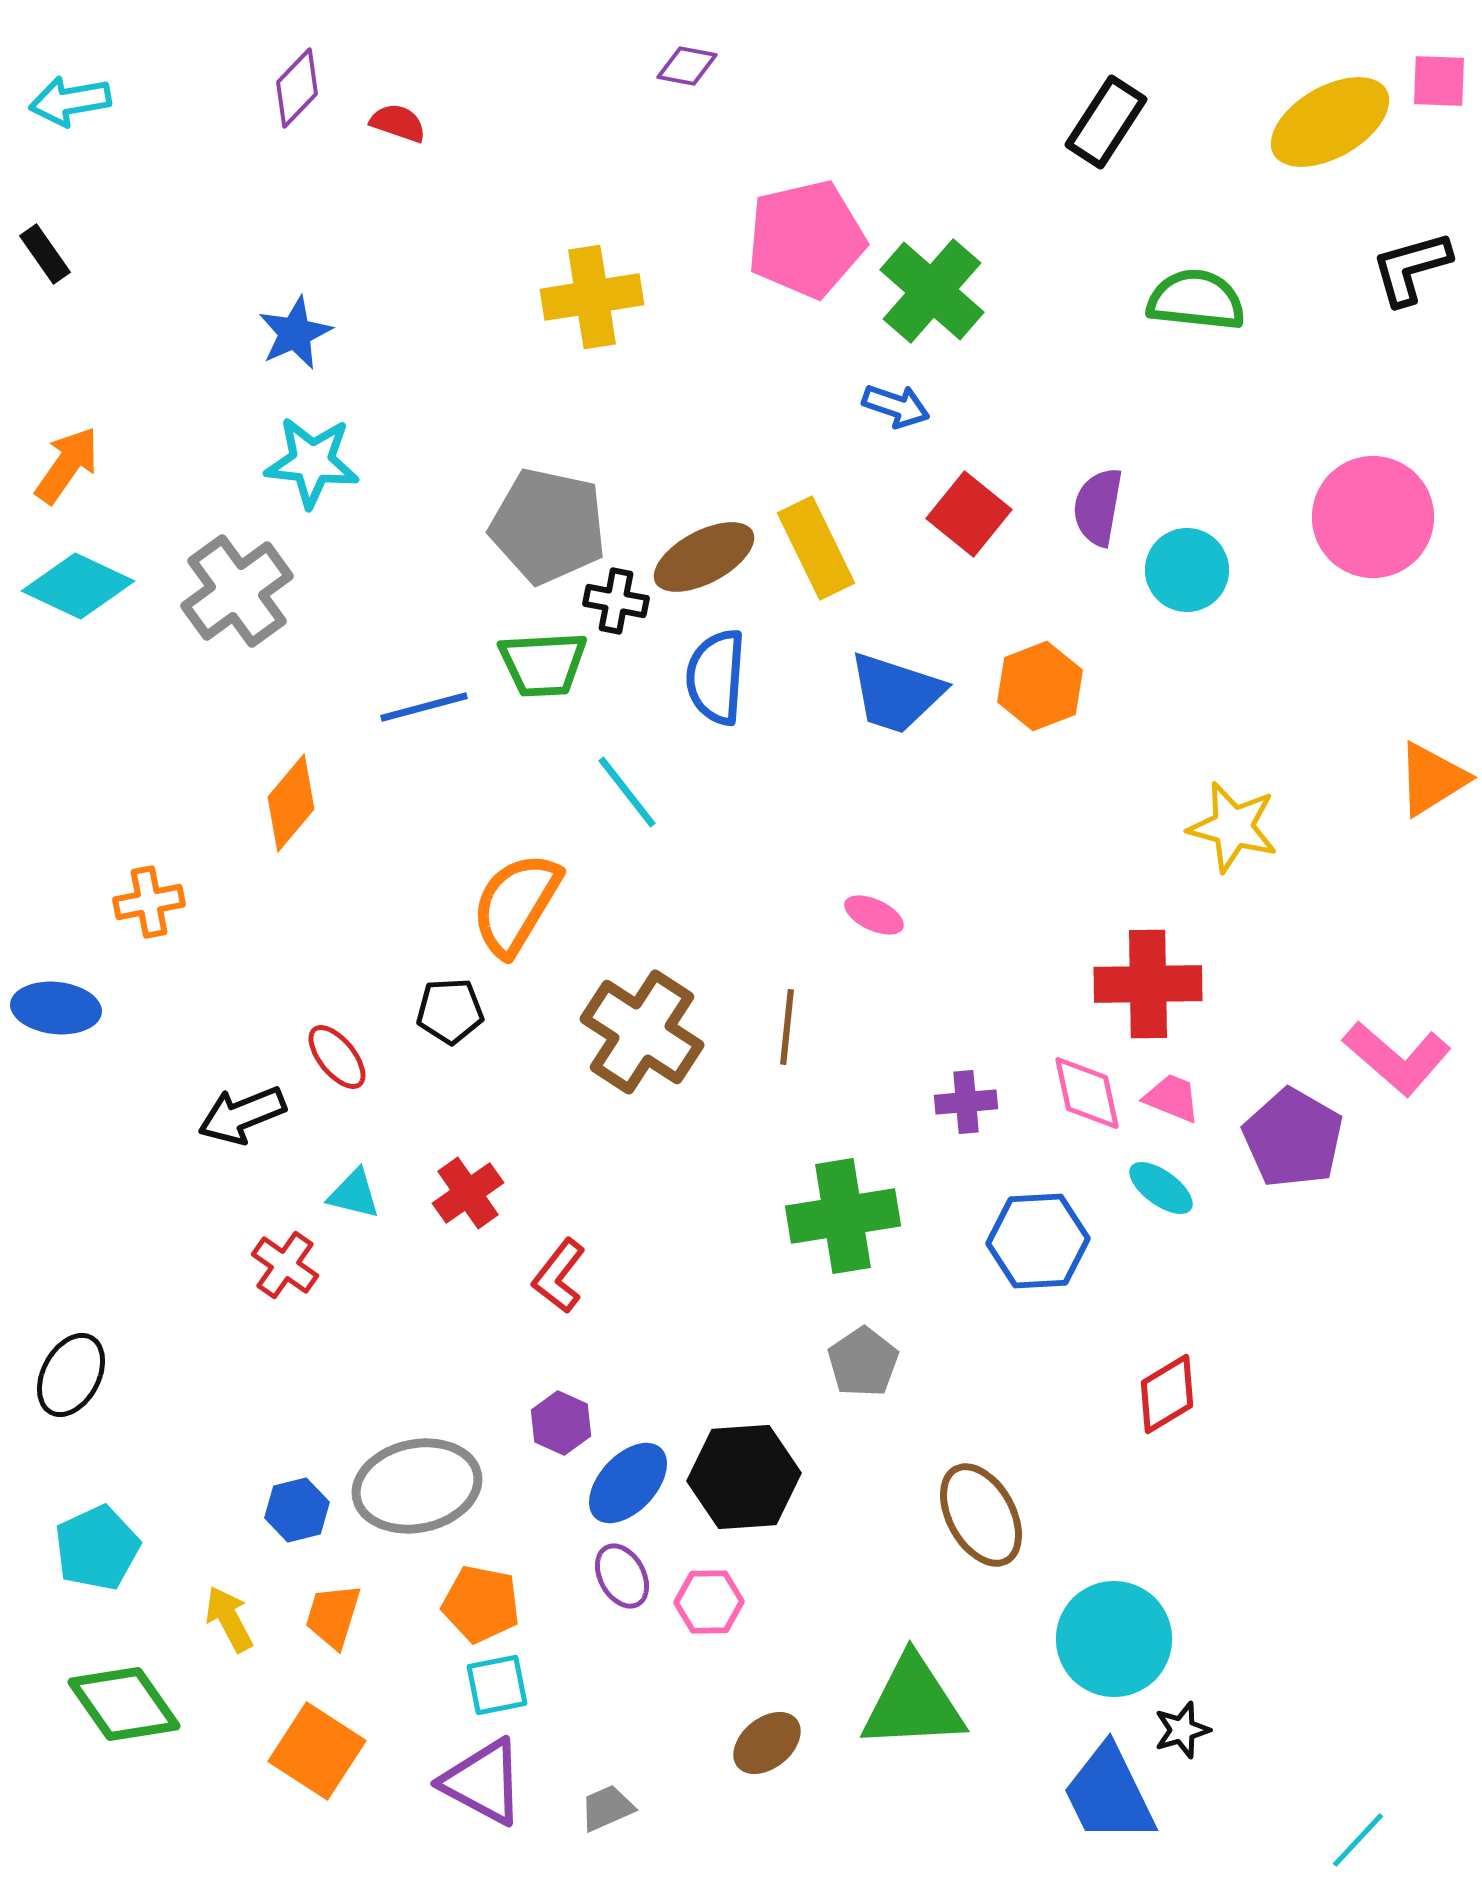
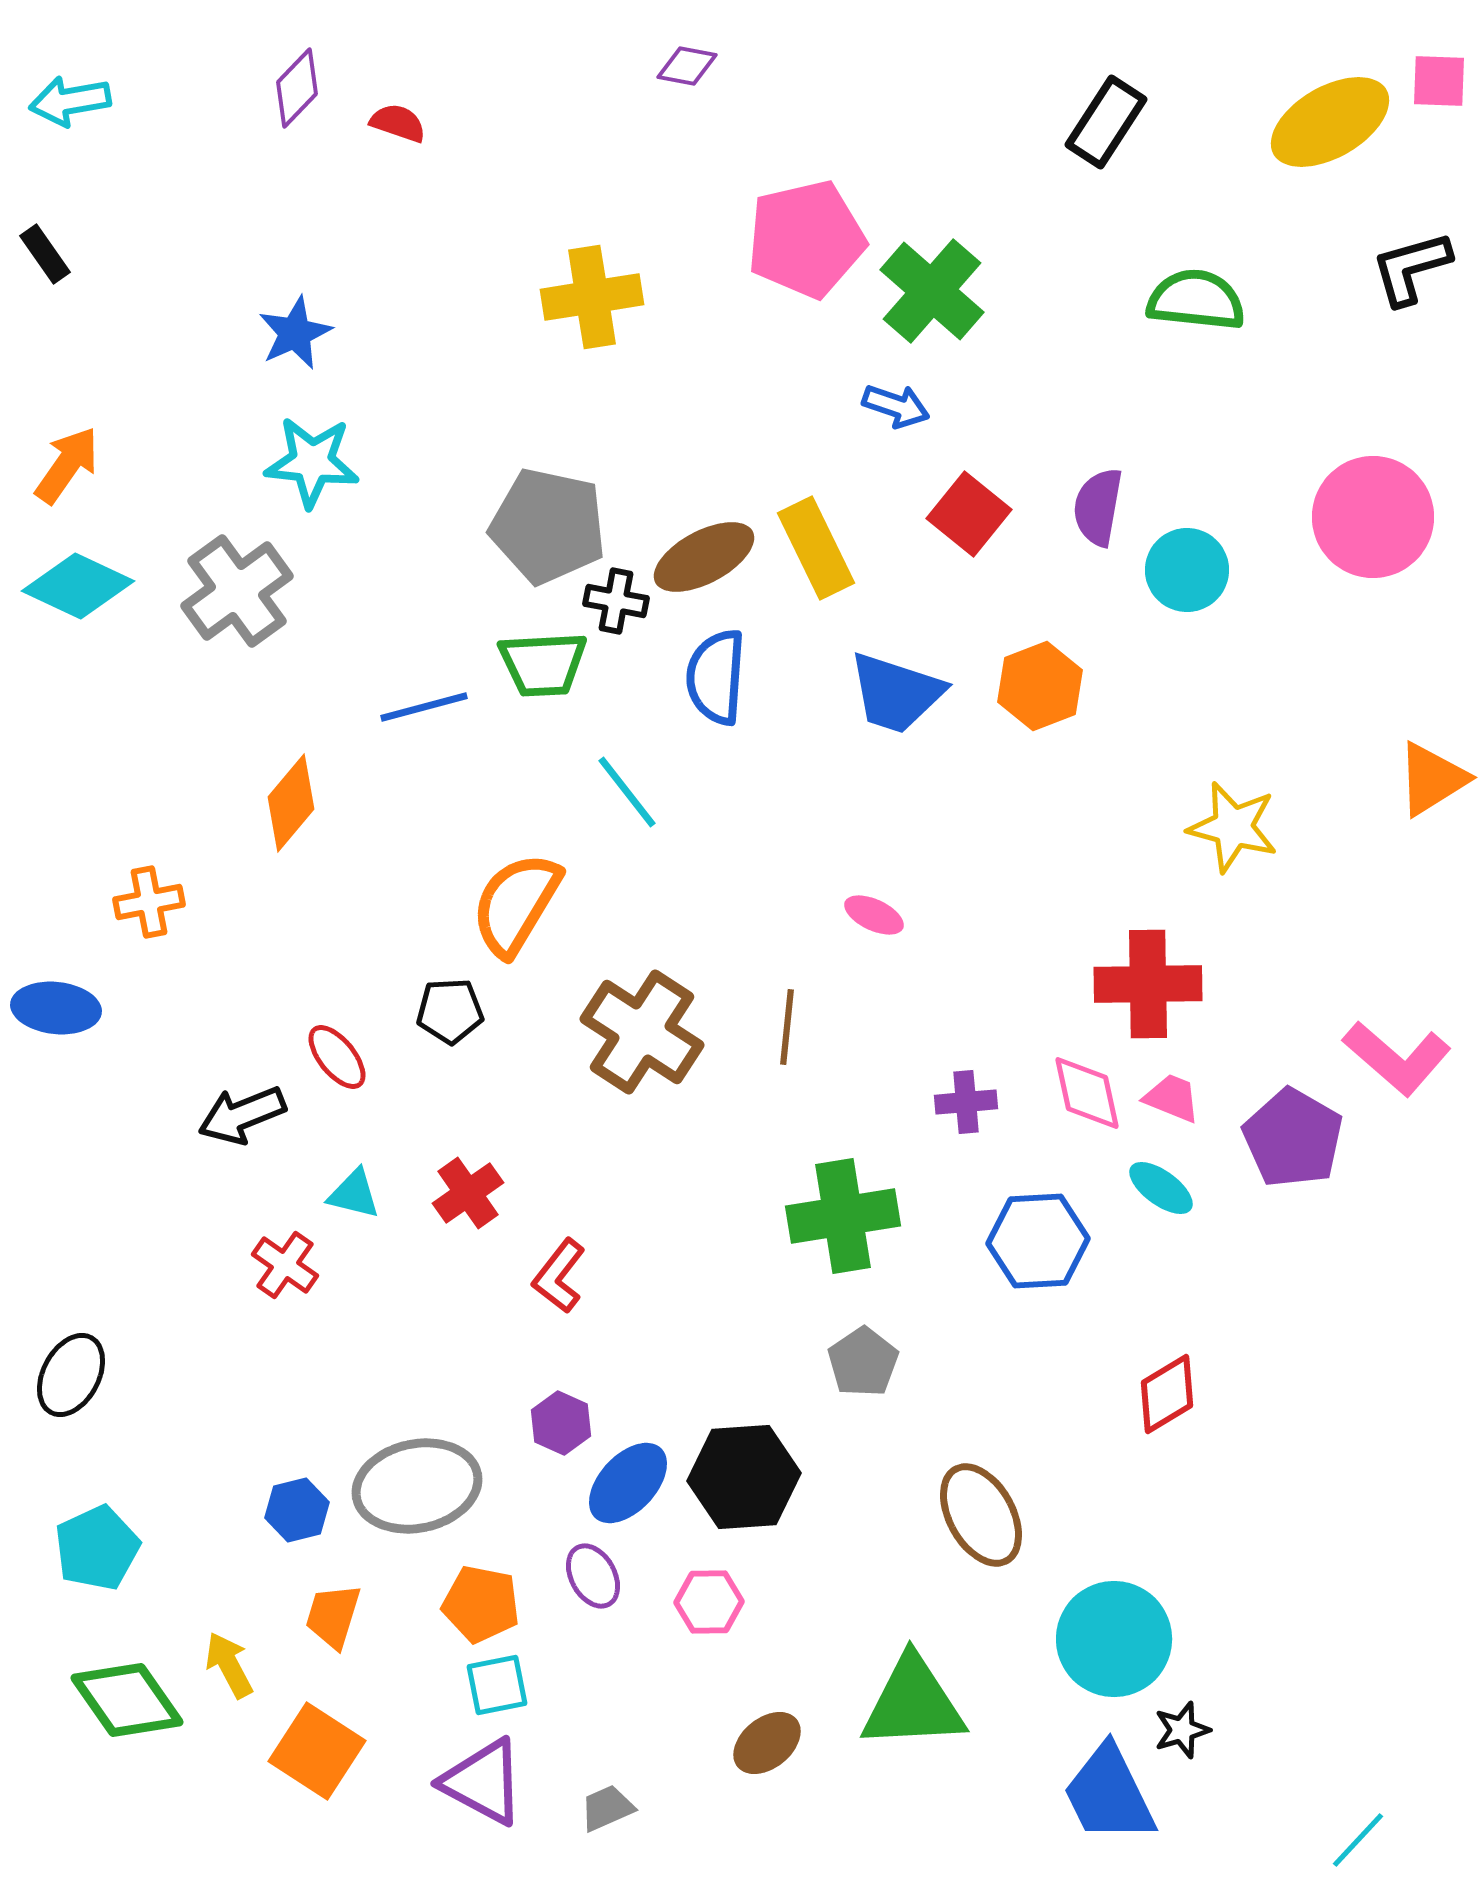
purple ellipse at (622, 1576): moved 29 px left
yellow arrow at (229, 1619): moved 46 px down
green diamond at (124, 1704): moved 3 px right, 4 px up
